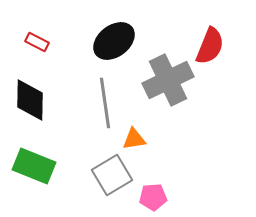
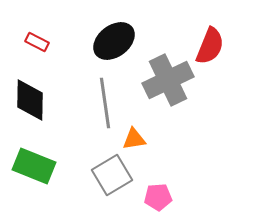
pink pentagon: moved 5 px right
